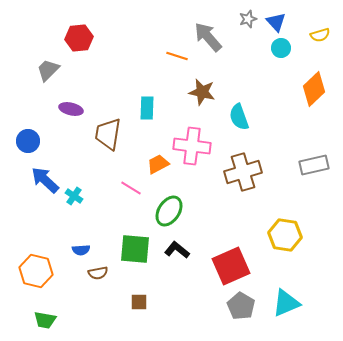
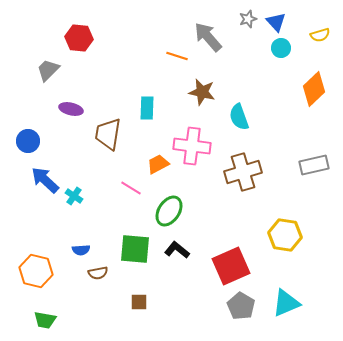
red hexagon: rotated 12 degrees clockwise
